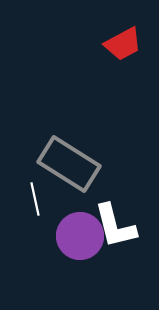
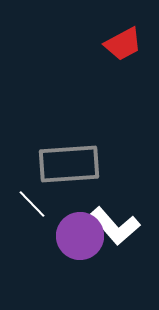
gray rectangle: rotated 36 degrees counterclockwise
white line: moved 3 px left, 5 px down; rotated 32 degrees counterclockwise
white L-shape: rotated 27 degrees counterclockwise
